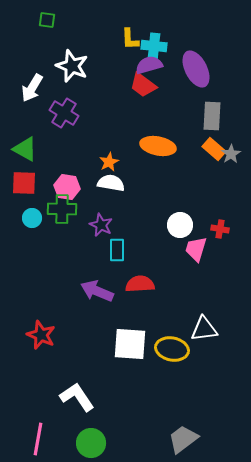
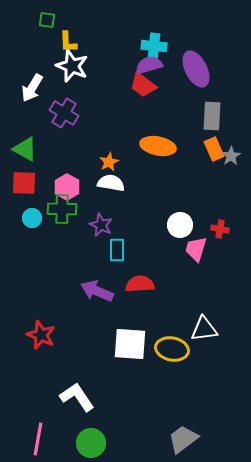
yellow L-shape: moved 62 px left, 3 px down
orange rectangle: rotated 25 degrees clockwise
gray star: moved 2 px down
pink hexagon: rotated 20 degrees clockwise
